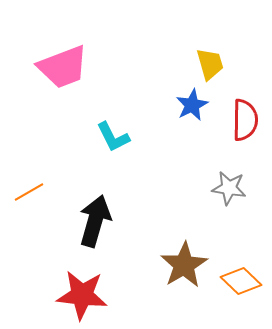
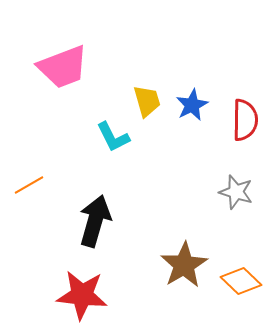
yellow trapezoid: moved 63 px left, 37 px down
gray star: moved 7 px right, 4 px down; rotated 8 degrees clockwise
orange line: moved 7 px up
